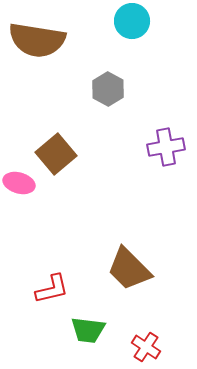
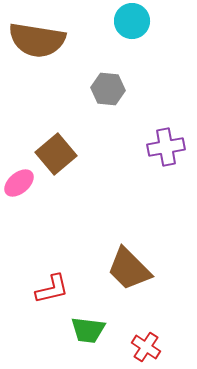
gray hexagon: rotated 24 degrees counterclockwise
pink ellipse: rotated 56 degrees counterclockwise
